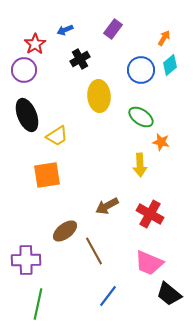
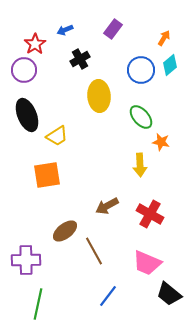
green ellipse: rotated 15 degrees clockwise
pink trapezoid: moved 2 px left
